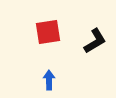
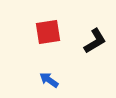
blue arrow: rotated 54 degrees counterclockwise
